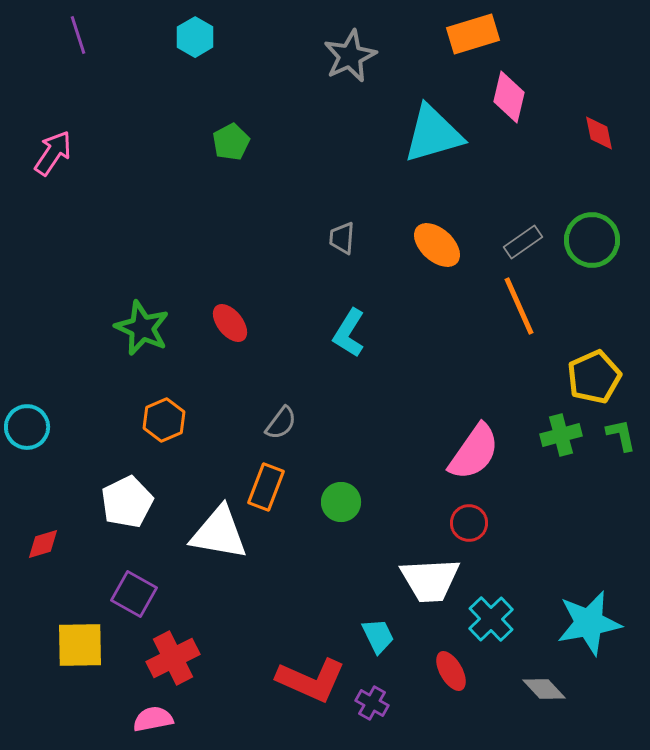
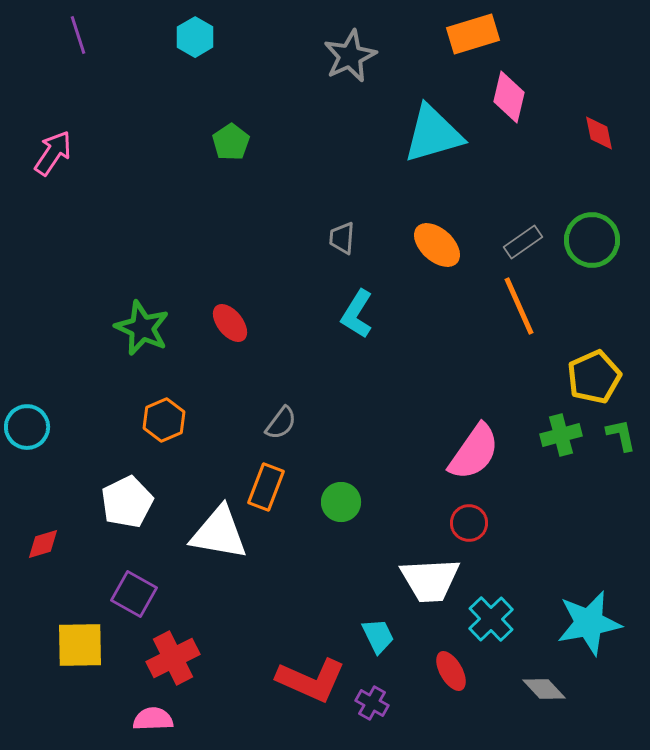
green pentagon at (231, 142): rotated 6 degrees counterclockwise
cyan L-shape at (349, 333): moved 8 px right, 19 px up
pink semicircle at (153, 719): rotated 9 degrees clockwise
